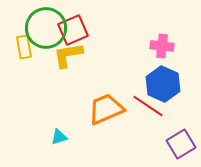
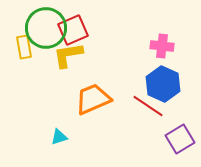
orange trapezoid: moved 13 px left, 10 px up
purple square: moved 1 px left, 5 px up
